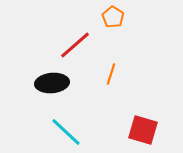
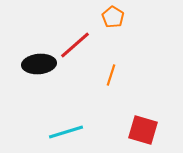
orange line: moved 1 px down
black ellipse: moved 13 px left, 19 px up
cyan line: rotated 60 degrees counterclockwise
